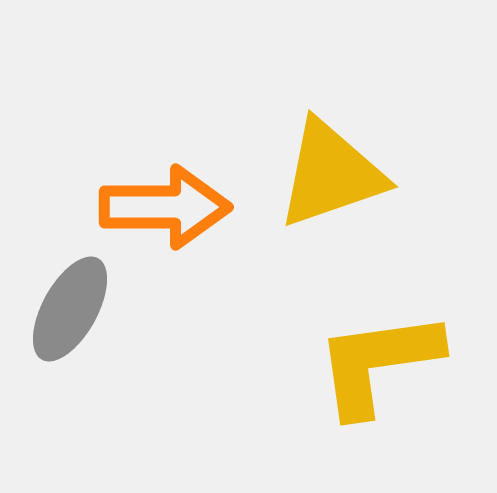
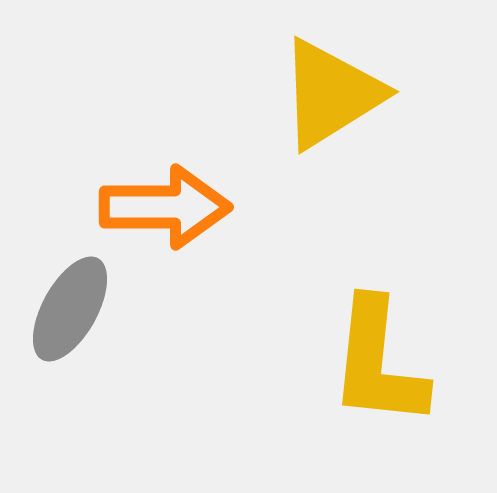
yellow triangle: moved 80 px up; rotated 13 degrees counterclockwise
yellow L-shape: rotated 76 degrees counterclockwise
